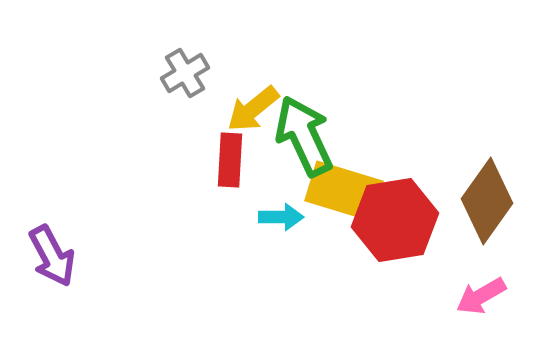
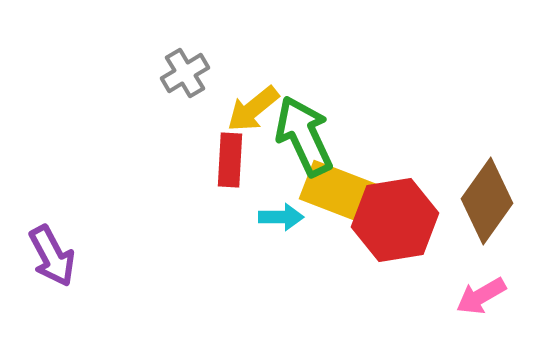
yellow rectangle: moved 5 px left, 1 px down; rotated 4 degrees clockwise
